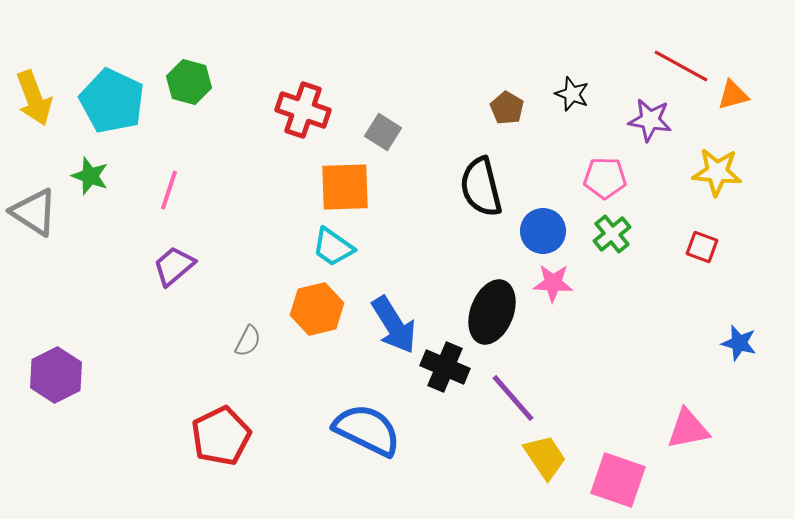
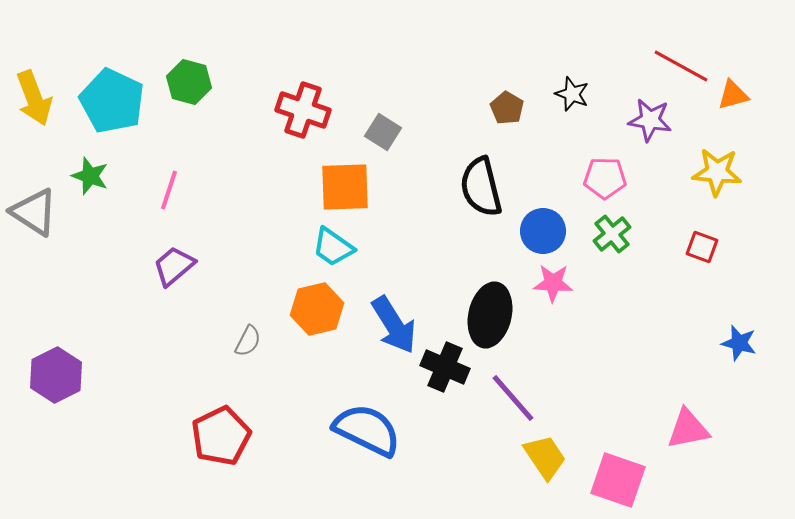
black ellipse: moved 2 px left, 3 px down; rotated 8 degrees counterclockwise
